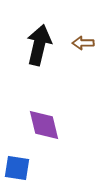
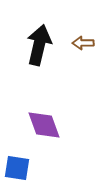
purple diamond: rotated 6 degrees counterclockwise
